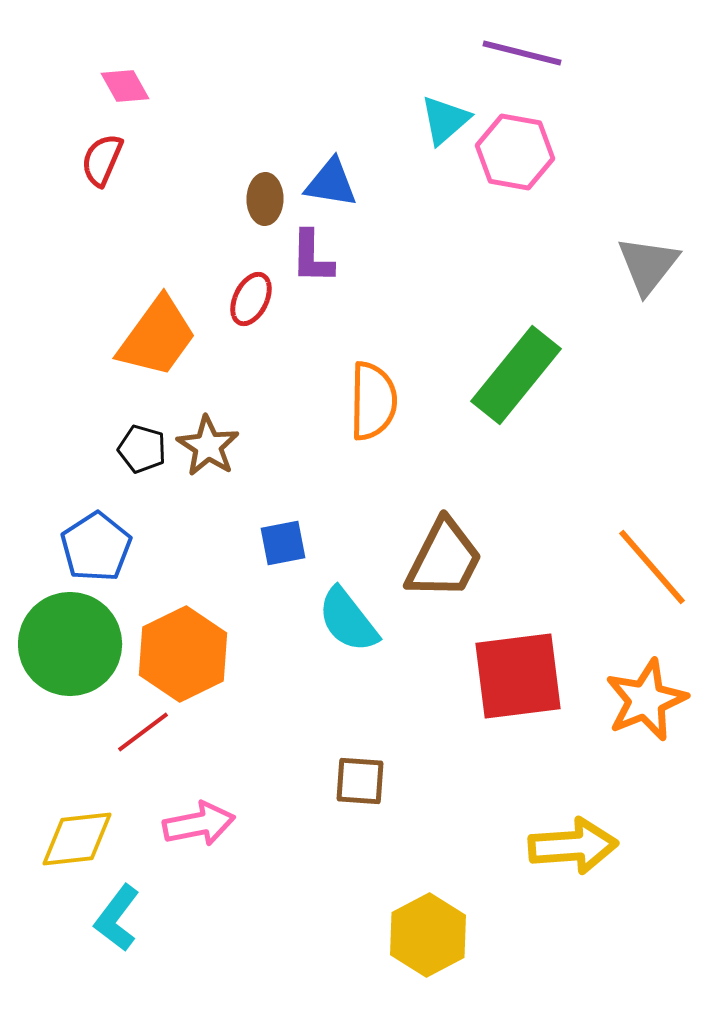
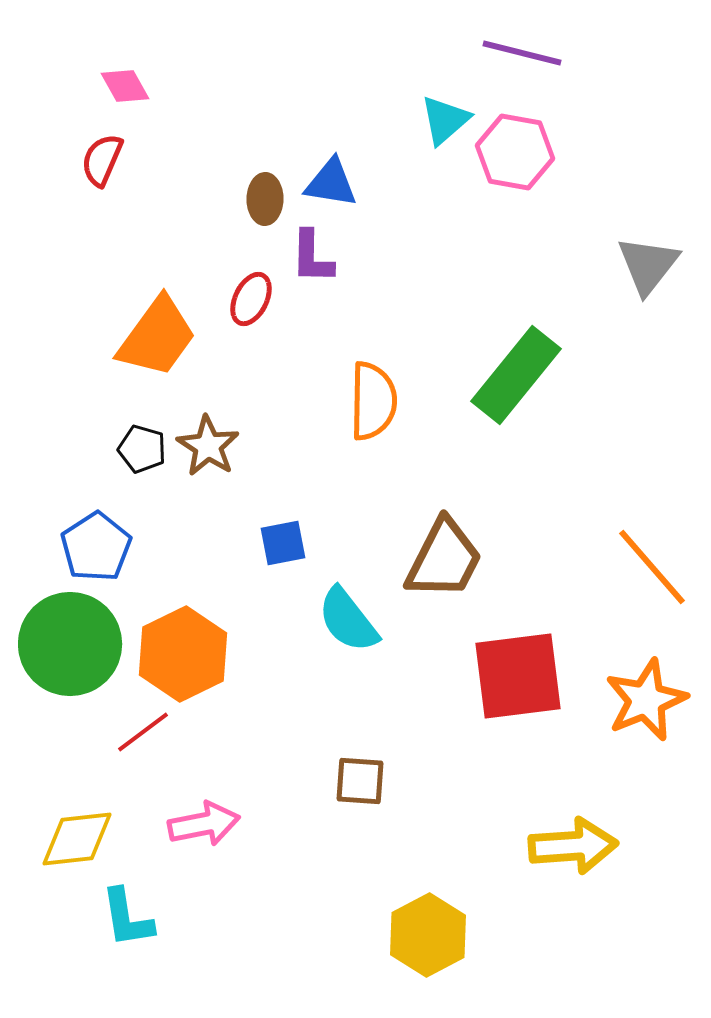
pink arrow: moved 5 px right
cyan L-shape: moved 10 px right; rotated 46 degrees counterclockwise
